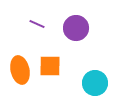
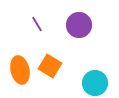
purple line: rotated 35 degrees clockwise
purple circle: moved 3 px right, 3 px up
orange square: rotated 30 degrees clockwise
